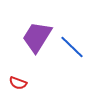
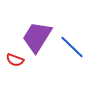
red semicircle: moved 3 px left, 23 px up
